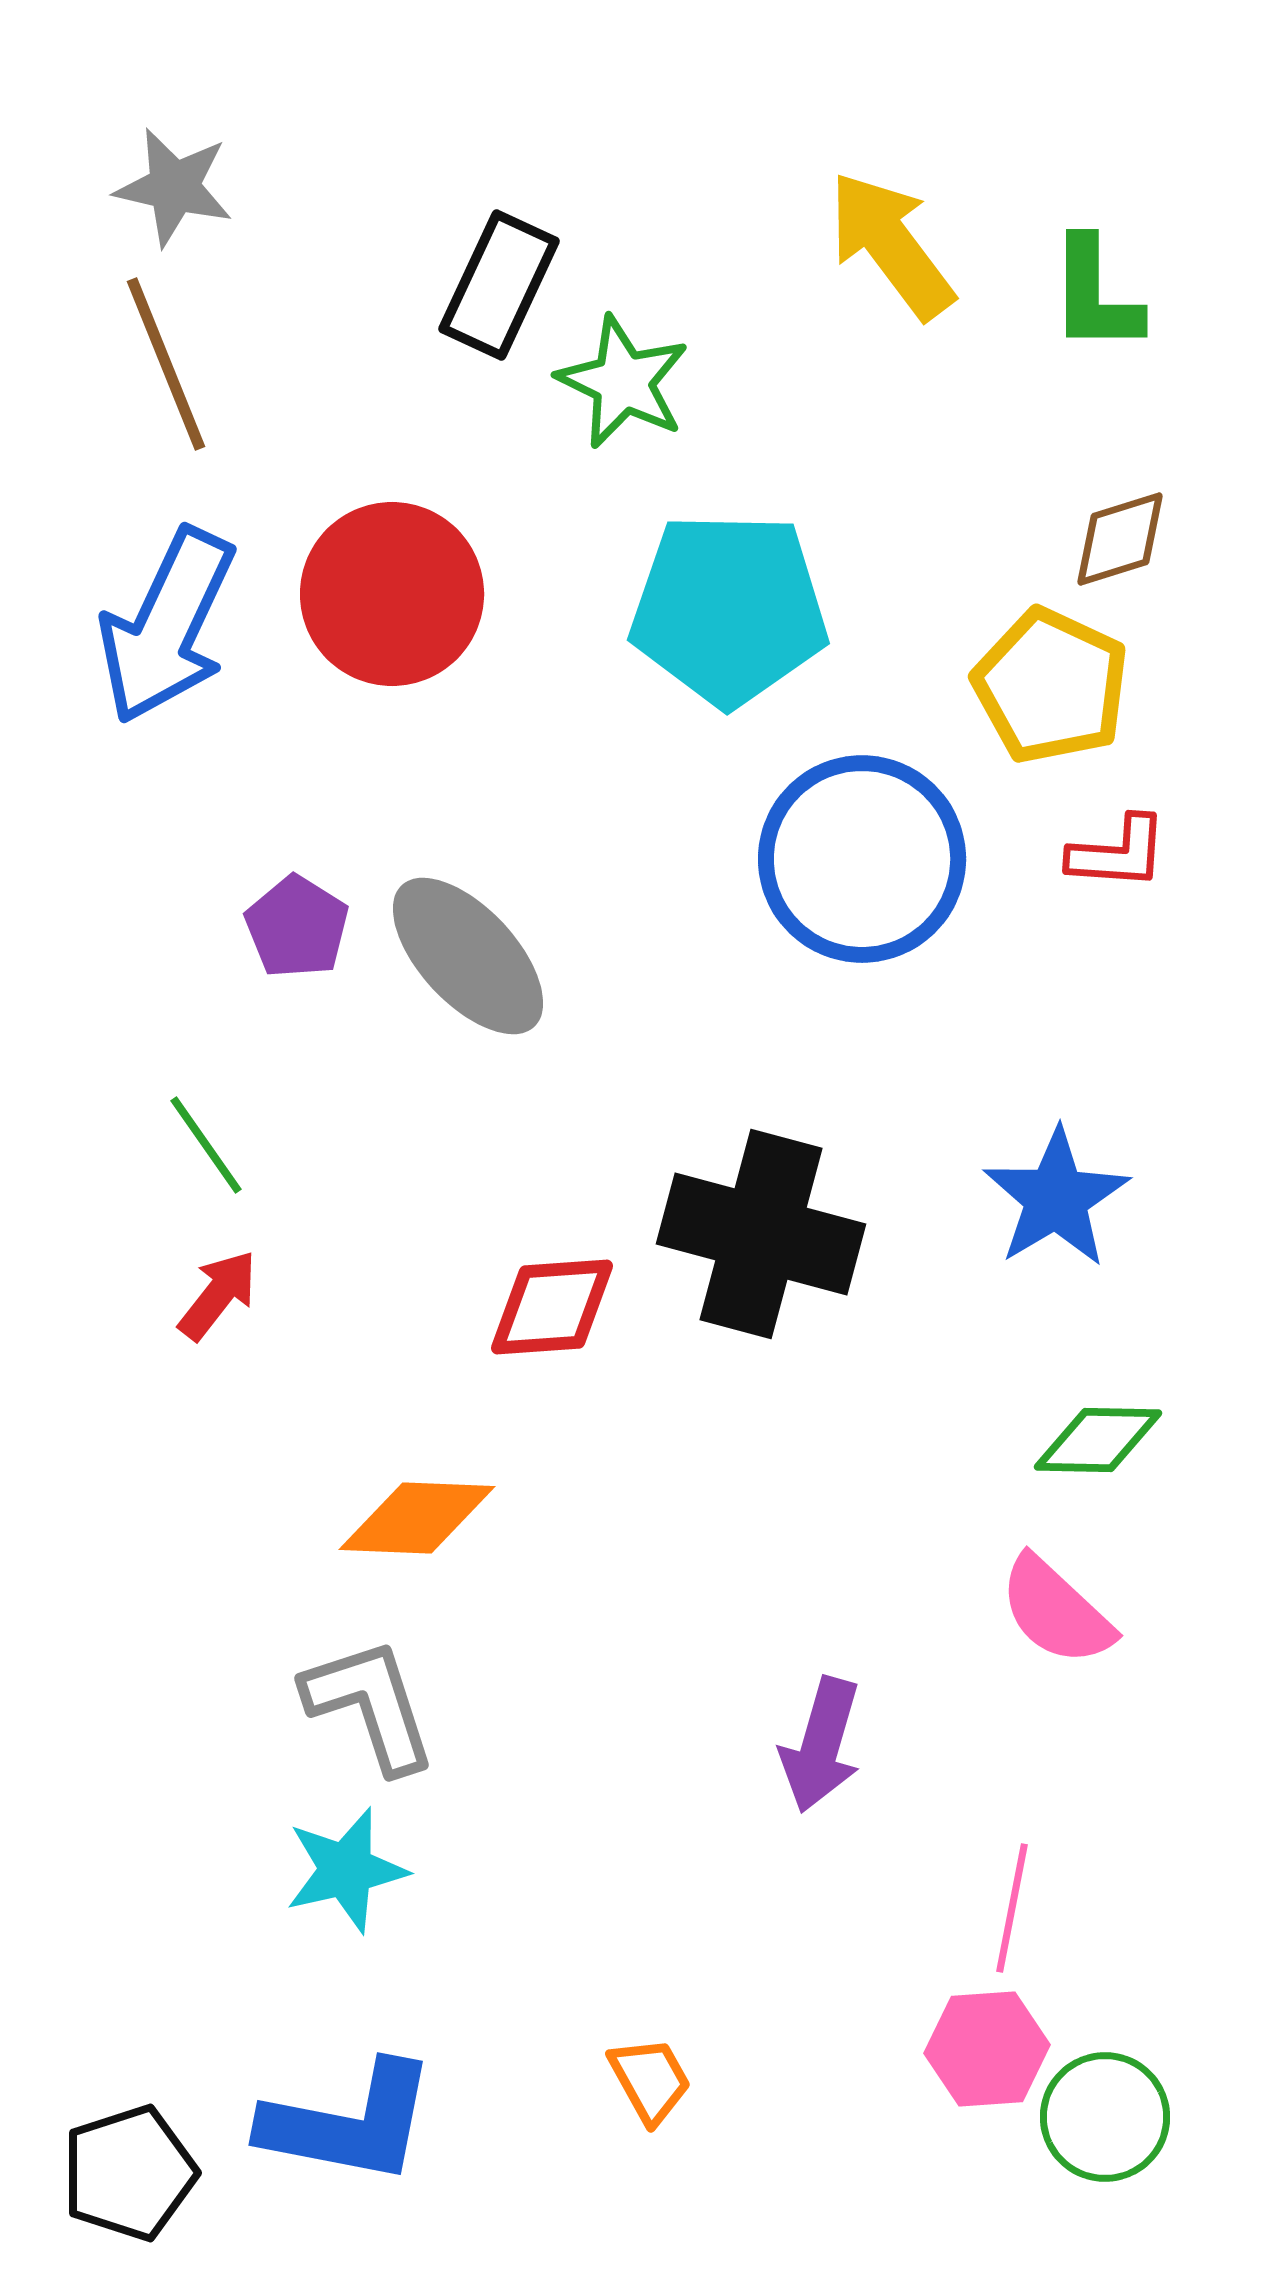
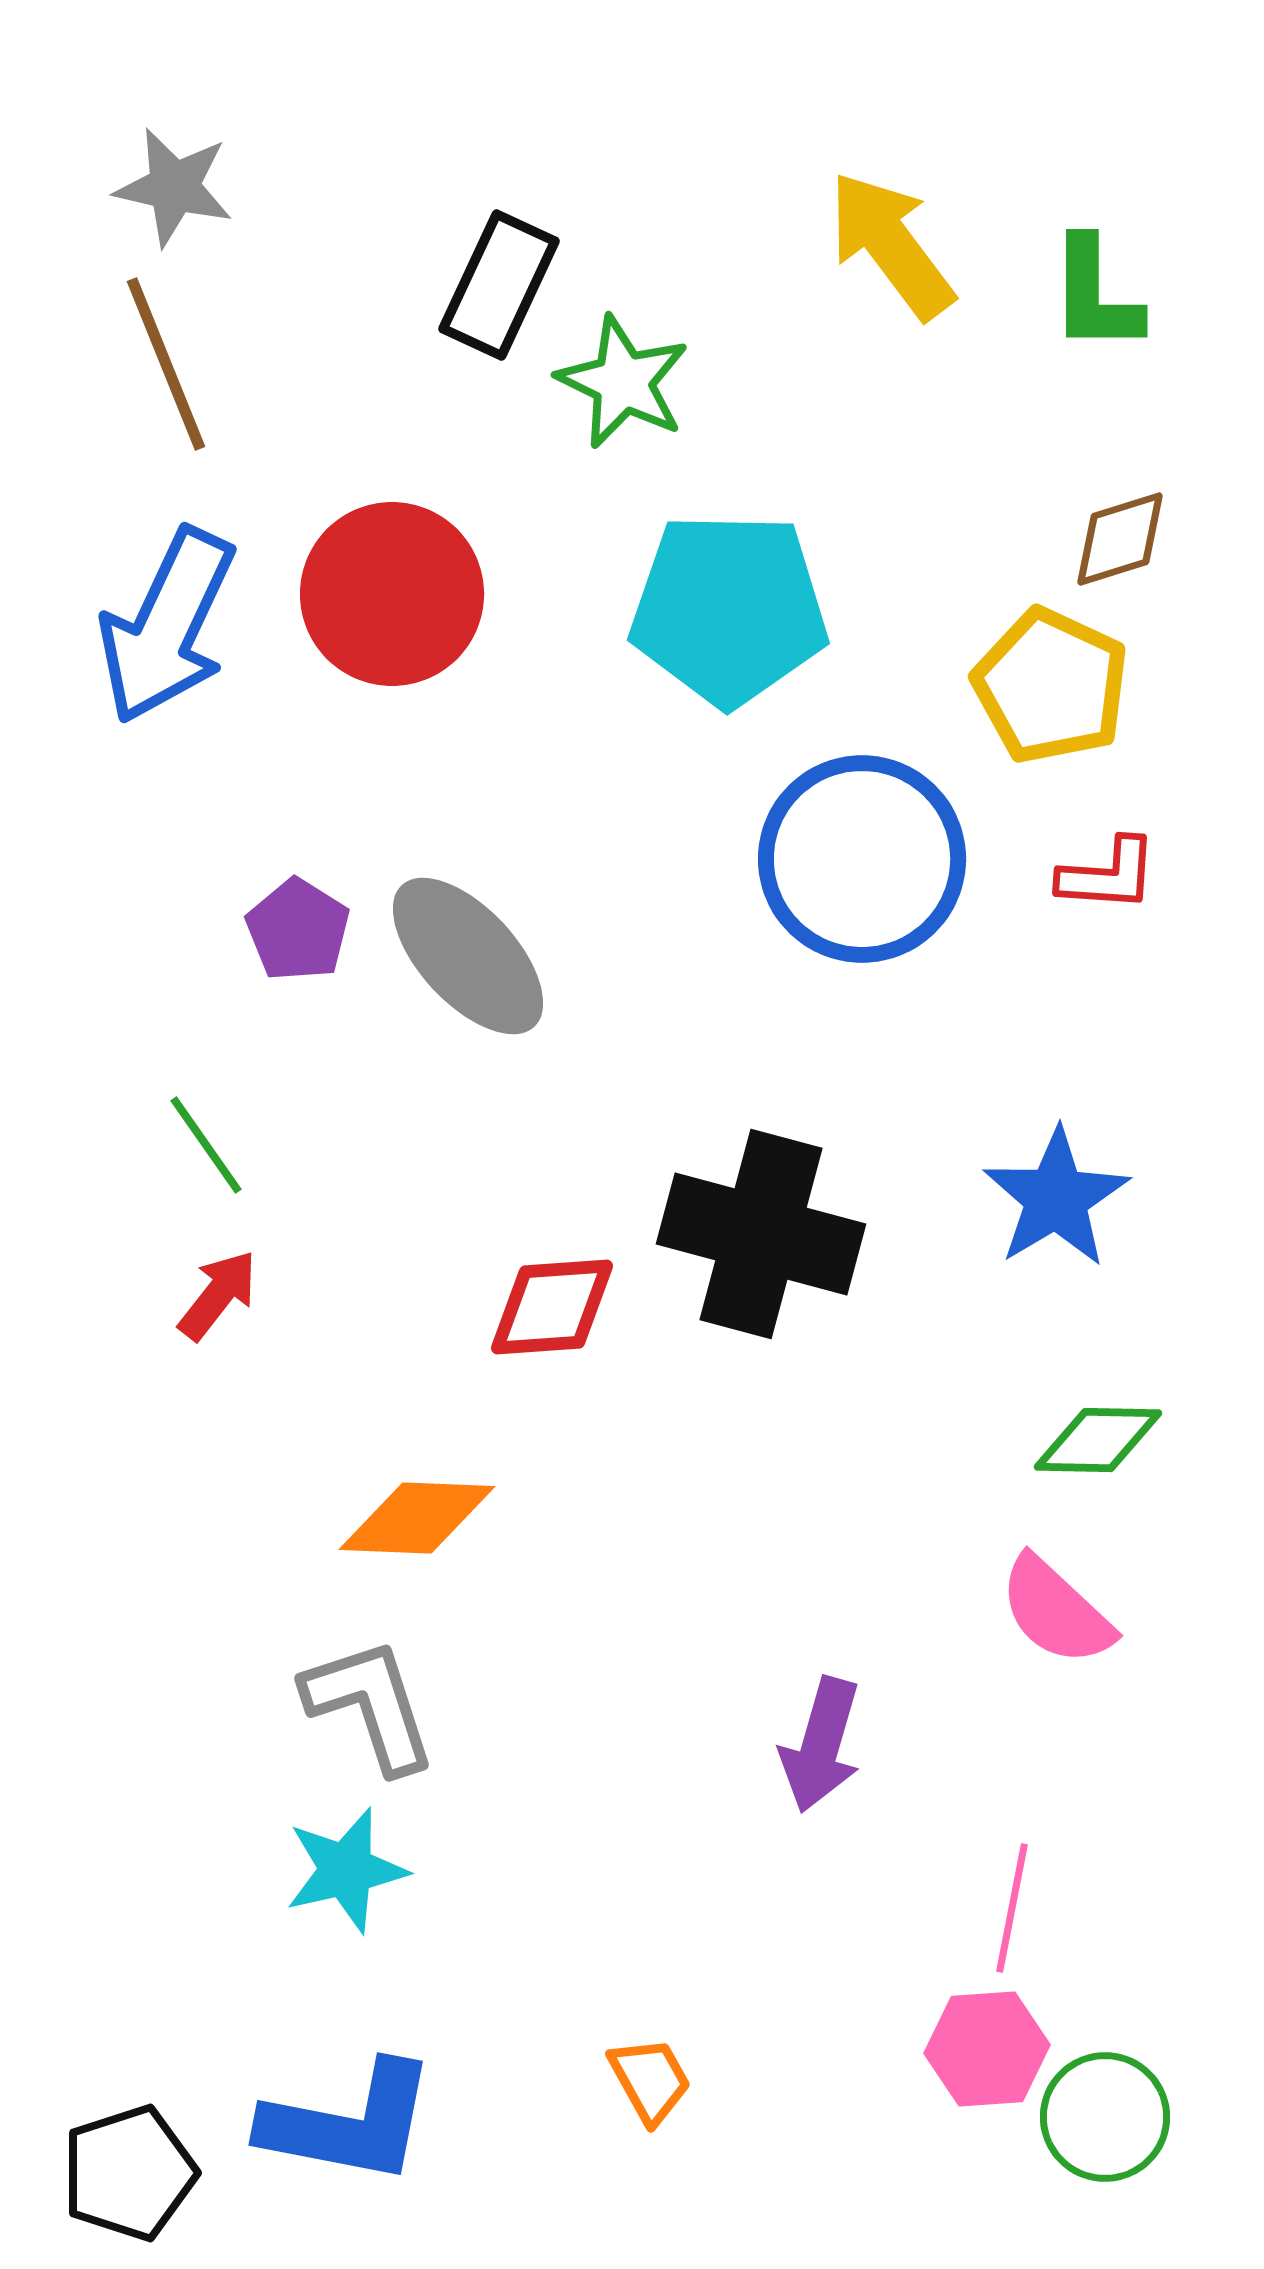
red L-shape: moved 10 px left, 22 px down
purple pentagon: moved 1 px right, 3 px down
